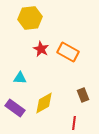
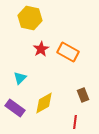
yellow hexagon: rotated 20 degrees clockwise
red star: rotated 14 degrees clockwise
cyan triangle: rotated 48 degrees counterclockwise
red line: moved 1 px right, 1 px up
